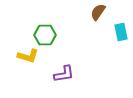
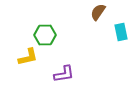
yellow L-shape: moved 1 px down; rotated 30 degrees counterclockwise
